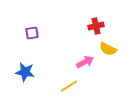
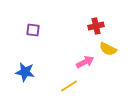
purple square: moved 1 px right, 3 px up; rotated 16 degrees clockwise
